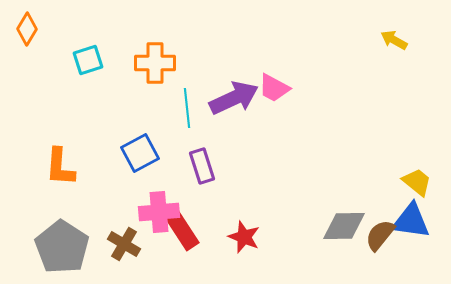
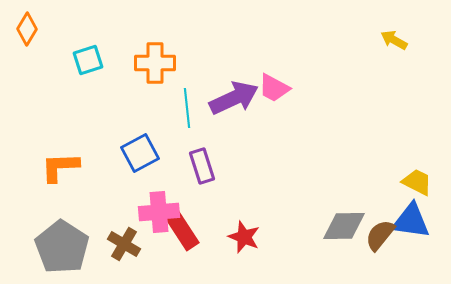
orange L-shape: rotated 84 degrees clockwise
yellow trapezoid: rotated 12 degrees counterclockwise
